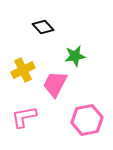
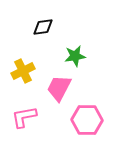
black diamond: rotated 55 degrees counterclockwise
yellow cross: moved 1 px down
pink trapezoid: moved 4 px right, 4 px down
pink hexagon: rotated 12 degrees clockwise
